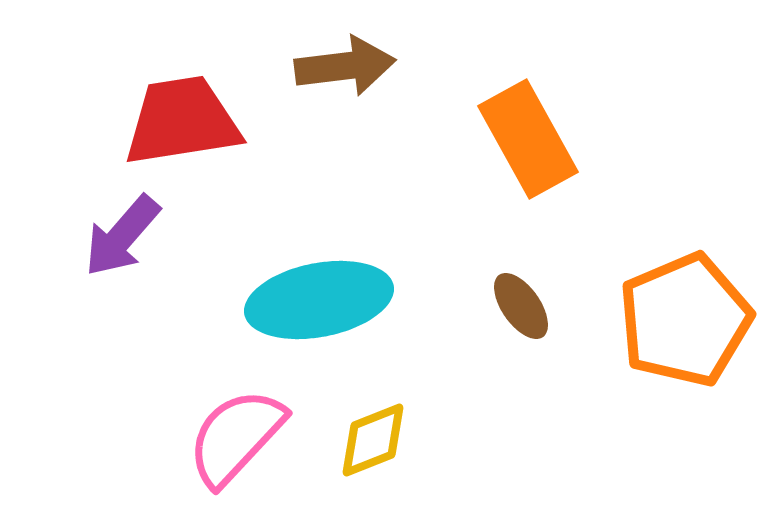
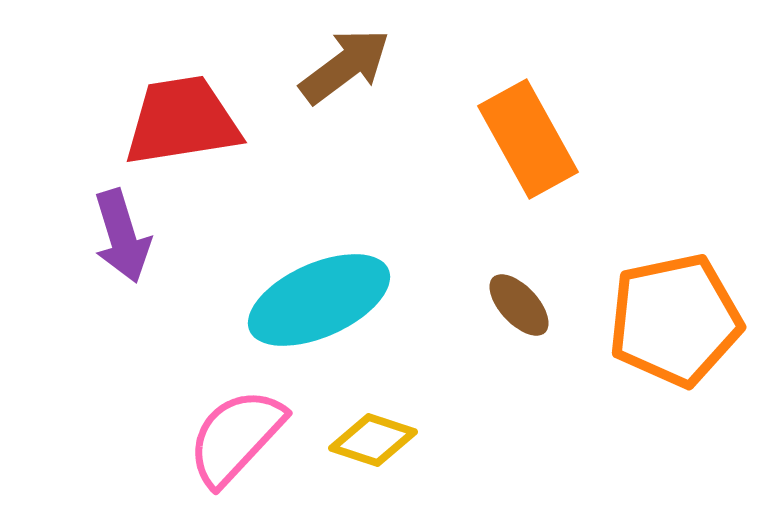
brown arrow: rotated 30 degrees counterclockwise
purple arrow: rotated 58 degrees counterclockwise
cyan ellipse: rotated 13 degrees counterclockwise
brown ellipse: moved 2 px left, 1 px up; rotated 8 degrees counterclockwise
orange pentagon: moved 10 px left; rotated 11 degrees clockwise
yellow diamond: rotated 40 degrees clockwise
